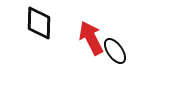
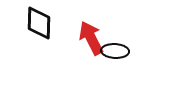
black ellipse: rotated 52 degrees counterclockwise
